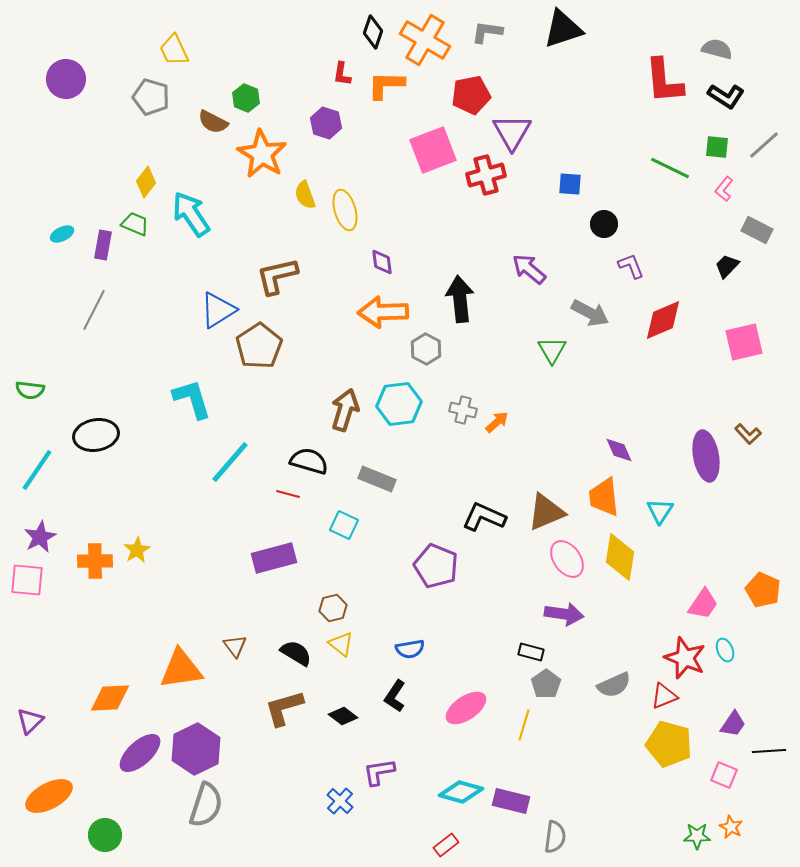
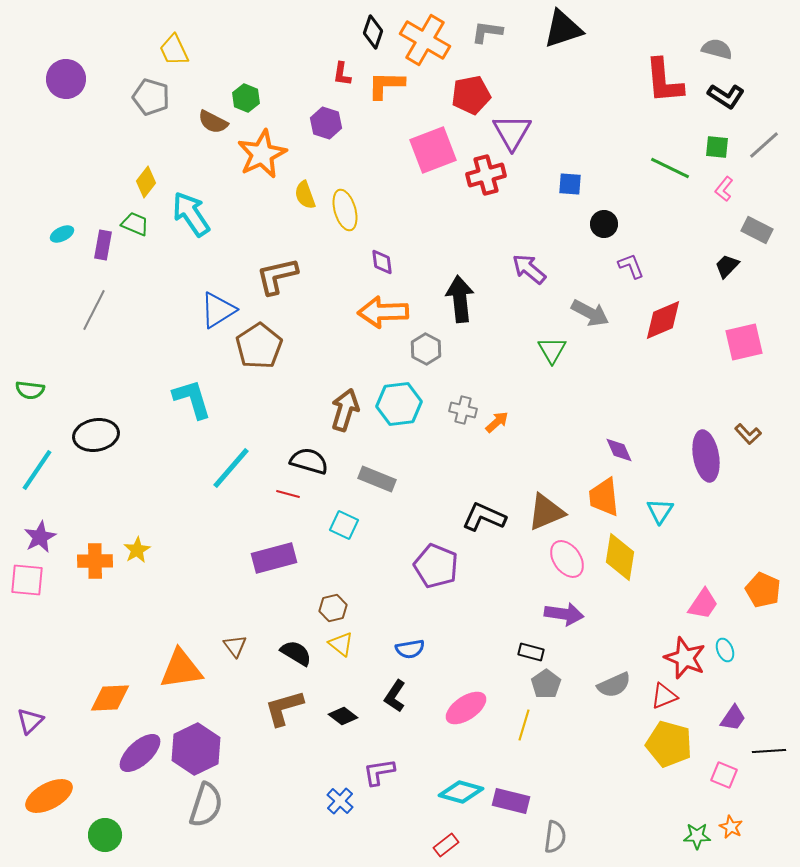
orange star at (262, 154): rotated 15 degrees clockwise
cyan line at (230, 462): moved 1 px right, 6 px down
purple trapezoid at (733, 724): moved 6 px up
